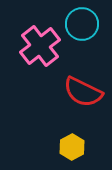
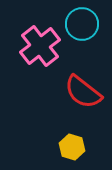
red semicircle: rotated 12 degrees clockwise
yellow hexagon: rotated 15 degrees counterclockwise
